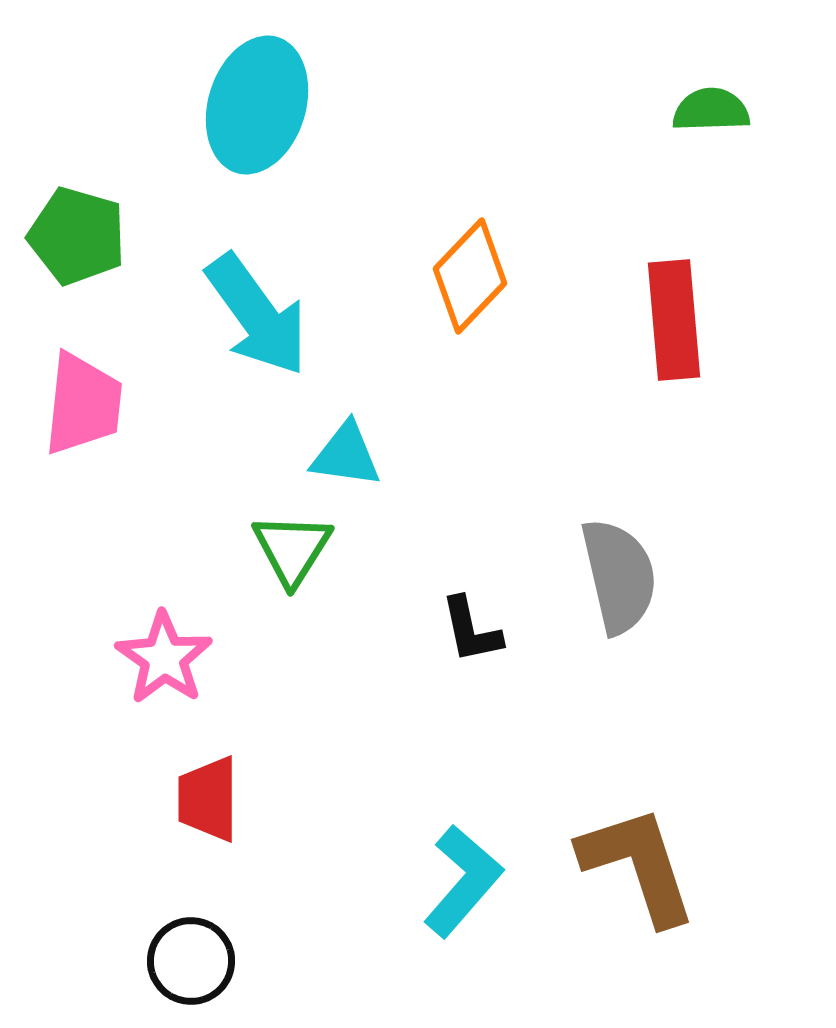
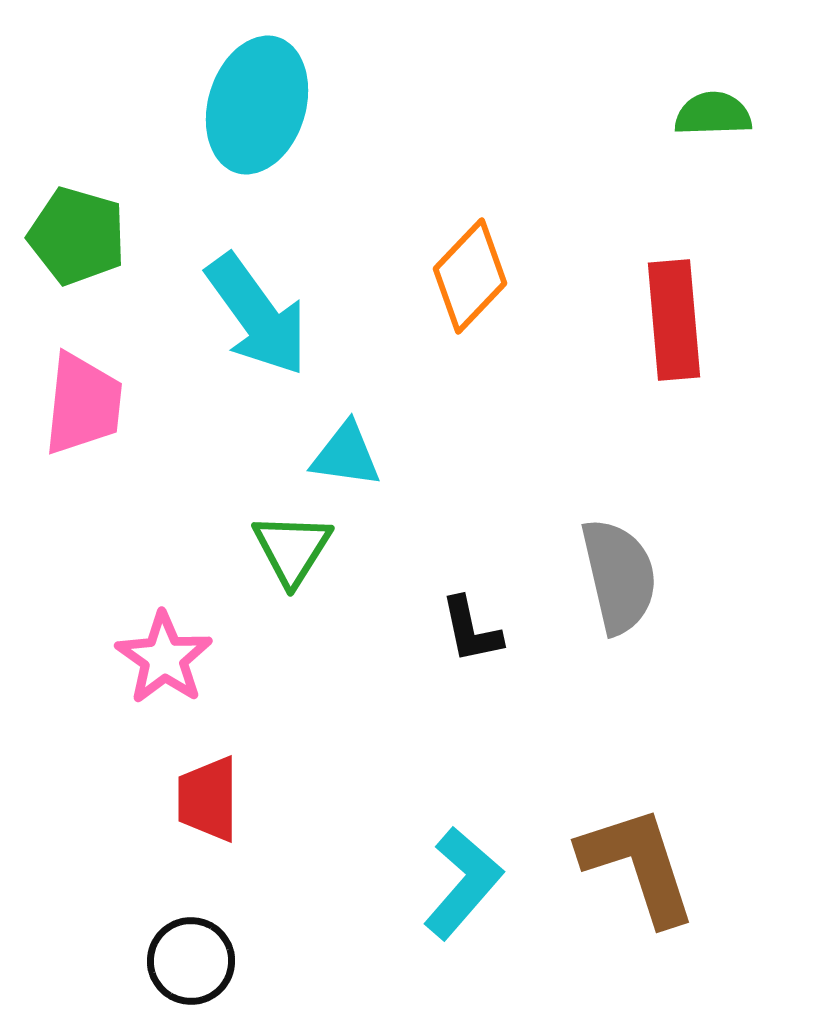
green semicircle: moved 2 px right, 4 px down
cyan L-shape: moved 2 px down
